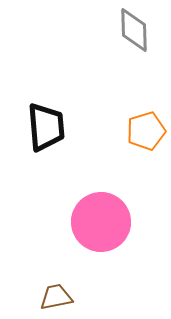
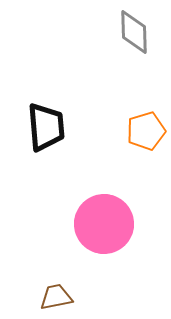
gray diamond: moved 2 px down
pink circle: moved 3 px right, 2 px down
